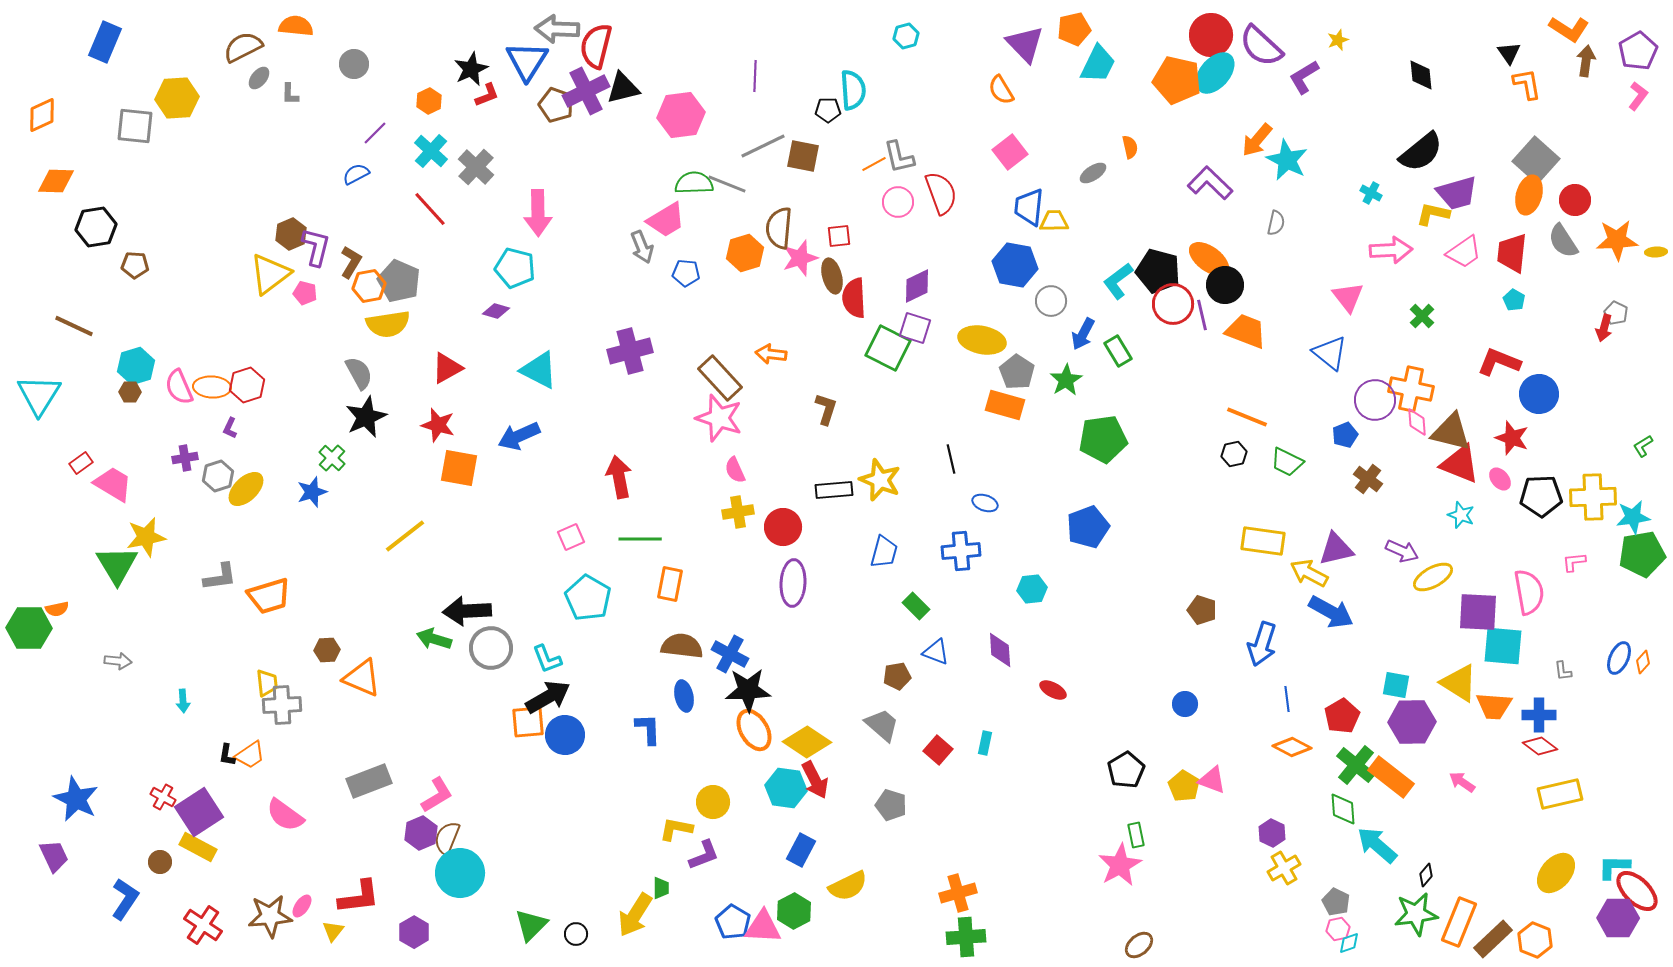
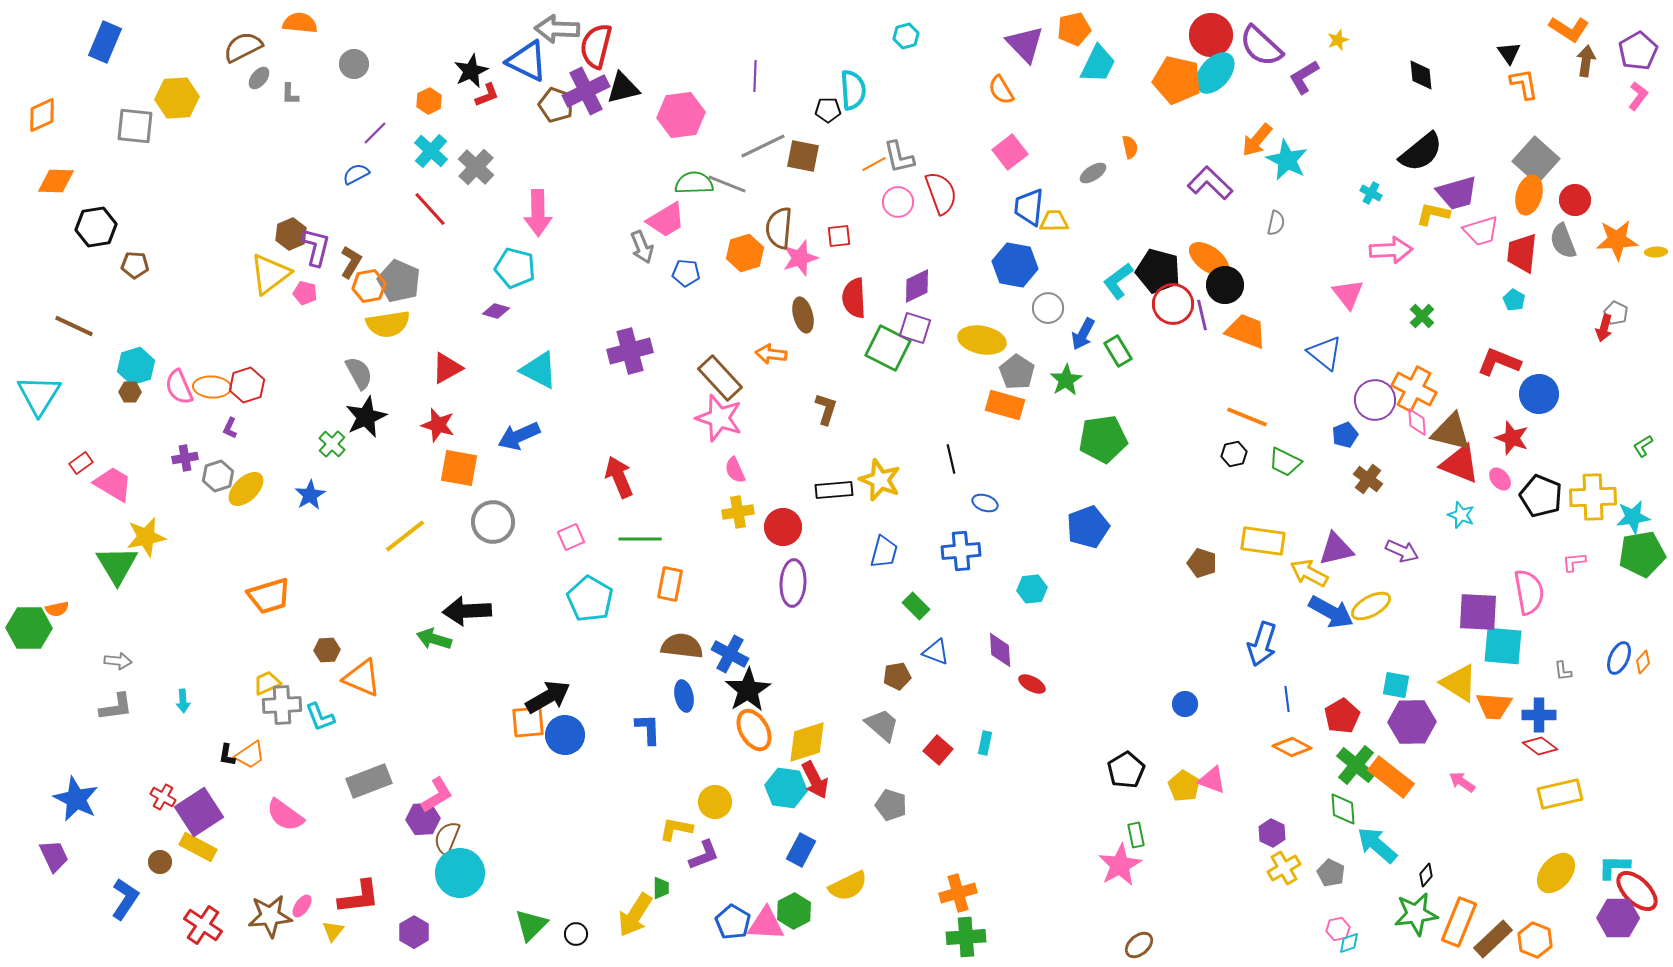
orange semicircle at (296, 26): moved 4 px right, 3 px up
blue triangle at (527, 61): rotated 36 degrees counterclockwise
black star at (471, 69): moved 2 px down
orange L-shape at (1527, 84): moved 3 px left
gray semicircle at (1563, 241): rotated 12 degrees clockwise
pink trapezoid at (1464, 252): moved 17 px right, 21 px up; rotated 18 degrees clockwise
red trapezoid at (1512, 253): moved 10 px right
brown ellipse at (832, 276): moved 29 px left, 39 px down
pink triangle at (1348, 297): moved 3 px up
gray circle at (1051, 301): moved 3 px left, 7 px down
blue triangle at (1330, 353): moved 5 px left
orange cross at (1411, 389): moved 3 px right; rotated 15 degrees clockwise
green cross at (332, 458): moved 14 px up
green trapezoid at (1287, 462): moved 2 px left
red arrow at (619, 477): rotated 12 degrees counterclockwise
blue star at (312, 492): moved 2 px left, 3 px down; rotated 12 degrees counterclockwise
black pentagon at (1541, 496): rotated 24 degrees clockwise
gray L-shape at (220, 577): moved 104 px left, 130 px down
yellow ellipse at (1433, 577): moved 62 px left, 29 px down
cyan pentagon at (588, 598): moved 2 px right, 1 px down
brown pentagon at (1202, 610): moved 47 px up
gray circle at (491, 648): moved 2 px right, 126 px up
cyan L-shape at (547, 659): moved 227 px left, 58 px down
yellow trapezoid at (267, 683): rotated 108 degrees counterclockwise
black star at (748, 690): rotated 30 degrees counterclockwise
red ellipse at (1053, 690): moved 21 px left, 6 px up
yellow diamond at (807, 742): rotated 51 degrees counterclockwise
yellow circle at (713, 802): moved 2 px right
purple hexagon at (421, 833): moved 2 px right, 14 px up; rotated 20 degrees clockwise
gray pentagon at (1336, 902): moved 5 px left, 29 px up
pink triangle at (763, 927): moved 3 px right, 3 px up
